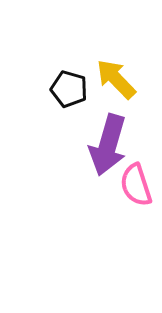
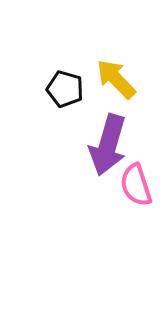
black pentagon: moved 4 px left
